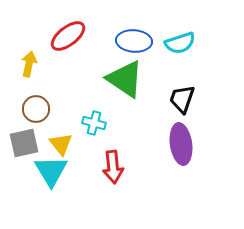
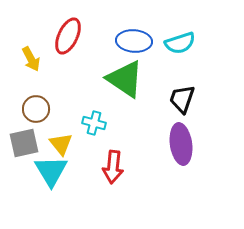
red ellipse: rotated 27 degrees counterclockwise
yellow arrow: moved 2 px right, 5 px up; rotated 140 degrees clockwise
red arrow: rotated 12 degrees clockwise
